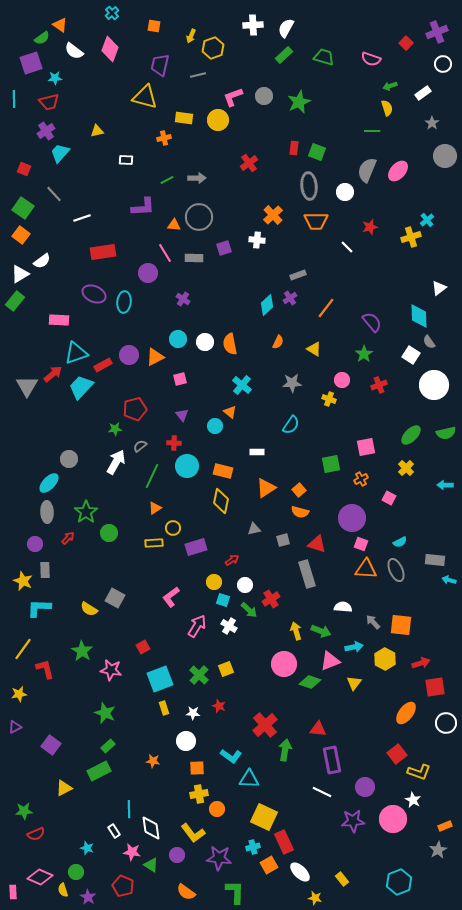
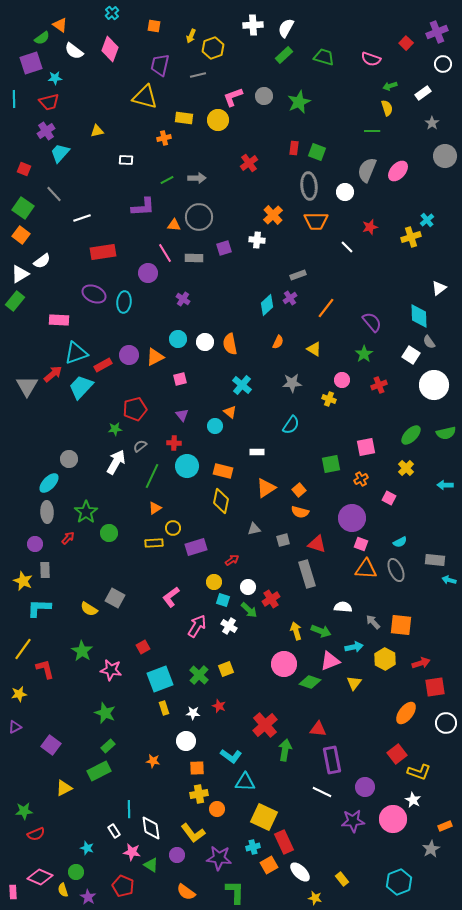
white circle at (245, 585): moved 3 px right, 2 px down
cyan triangle at (249, 779): moved 4 px left, 3 px down
gray star at (438, 850): moved 7 px left, 1 px up
